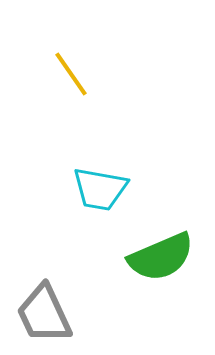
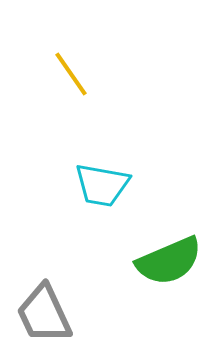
cyan trapezoid: moved 2 px right, 4 px up
green semicircle: moved 8 px right, 4 px down
